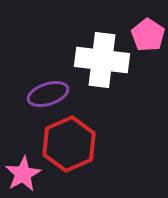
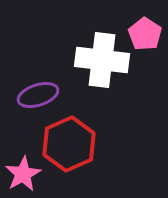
pink pentagon: moved 3 px left, 1 px up
purple ellipse: moved 10 px left, 1 px down
